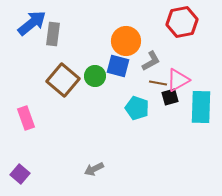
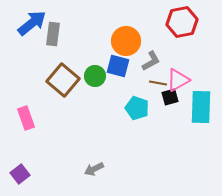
purple square: rotated 12 degrees clockwise
